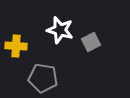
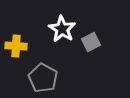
white star: moved 2 px right, 1 px up; rotated 16 degrees clockwise
gray pentagon: rotated 20 degrees clockwise
